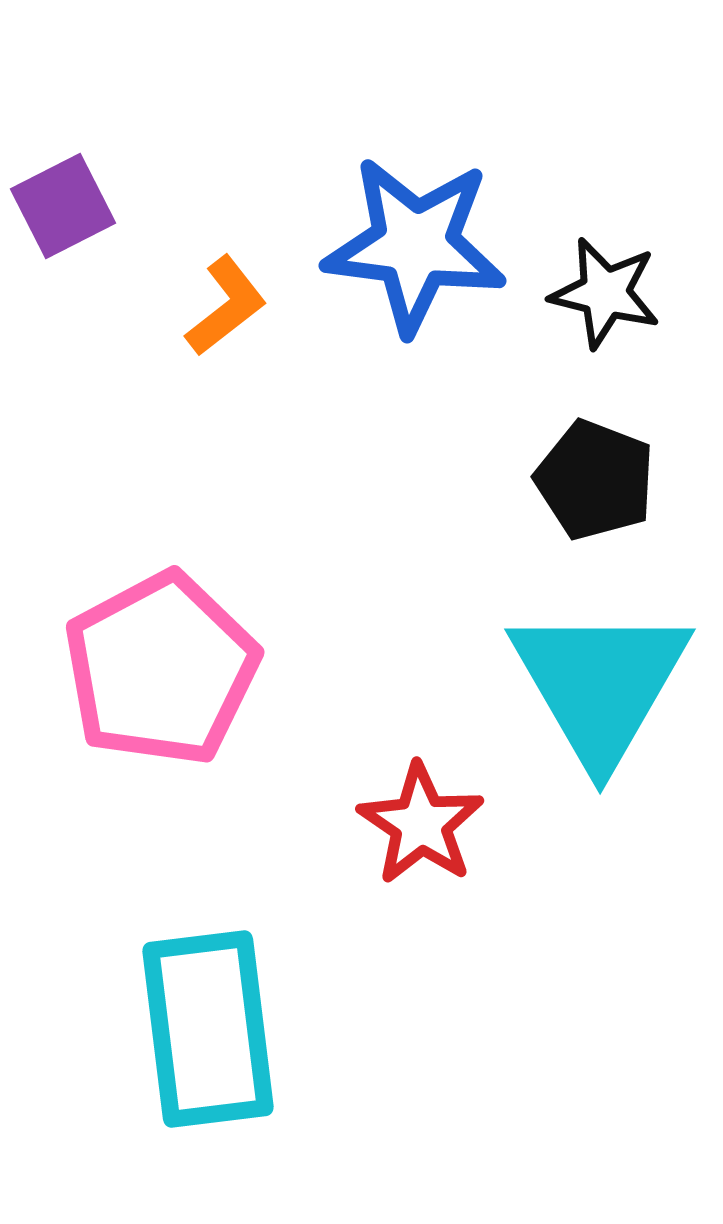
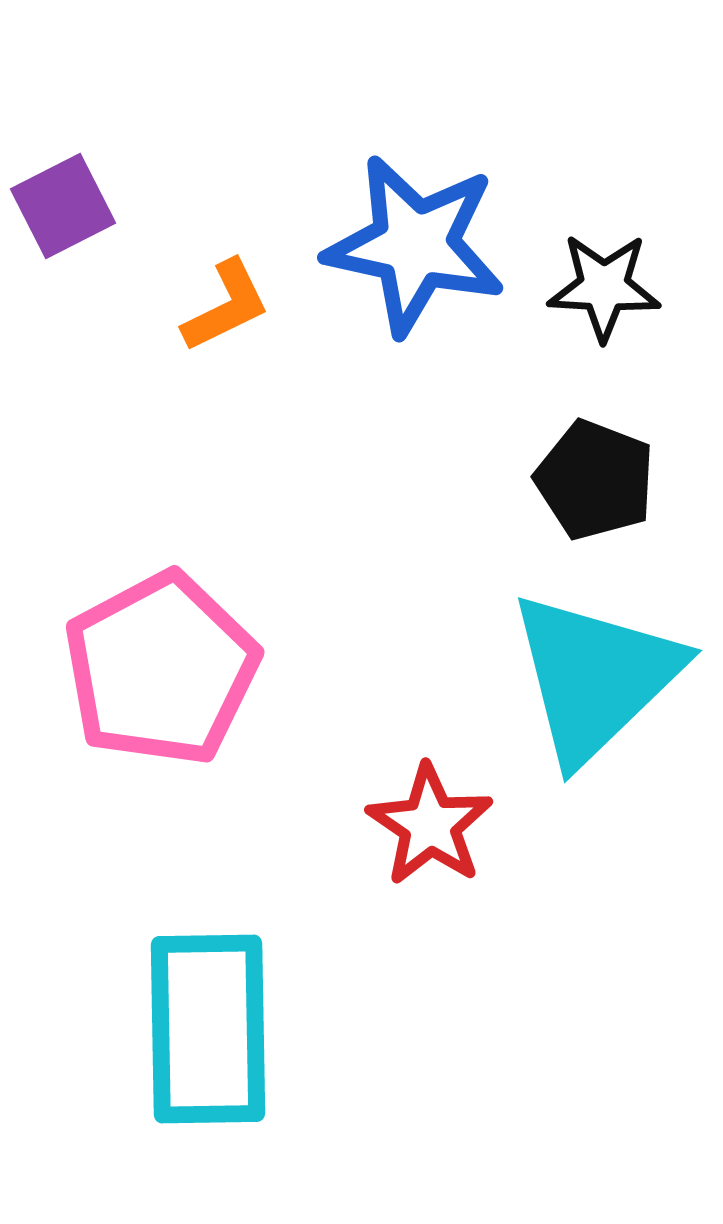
blue star: rotated 5 degrees clockwise
black star: moved 1 px left, 6 px up; rotated 11 degrees counterclockwise
orange L-shape: rotated 12 degrees clockwise
cyan triangle: moved 5 px left, 7 px up; rotated 16 degrees clockwise
red star: moved 9 px right, 1 px down
cyan rectangle: rotated 6 degrees clockwise
